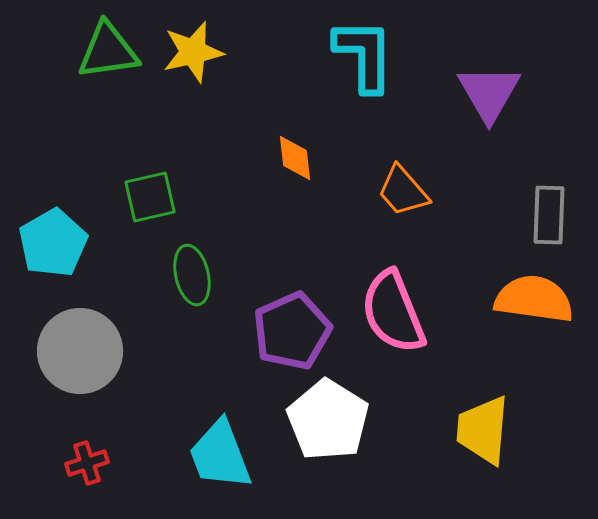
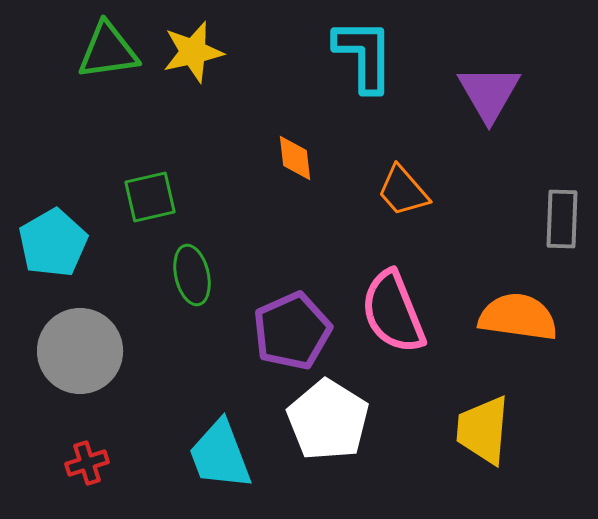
gray rectangle: moved 13 px right, 4 px down
orange semicircle: moved 16 px left, 18 px down
